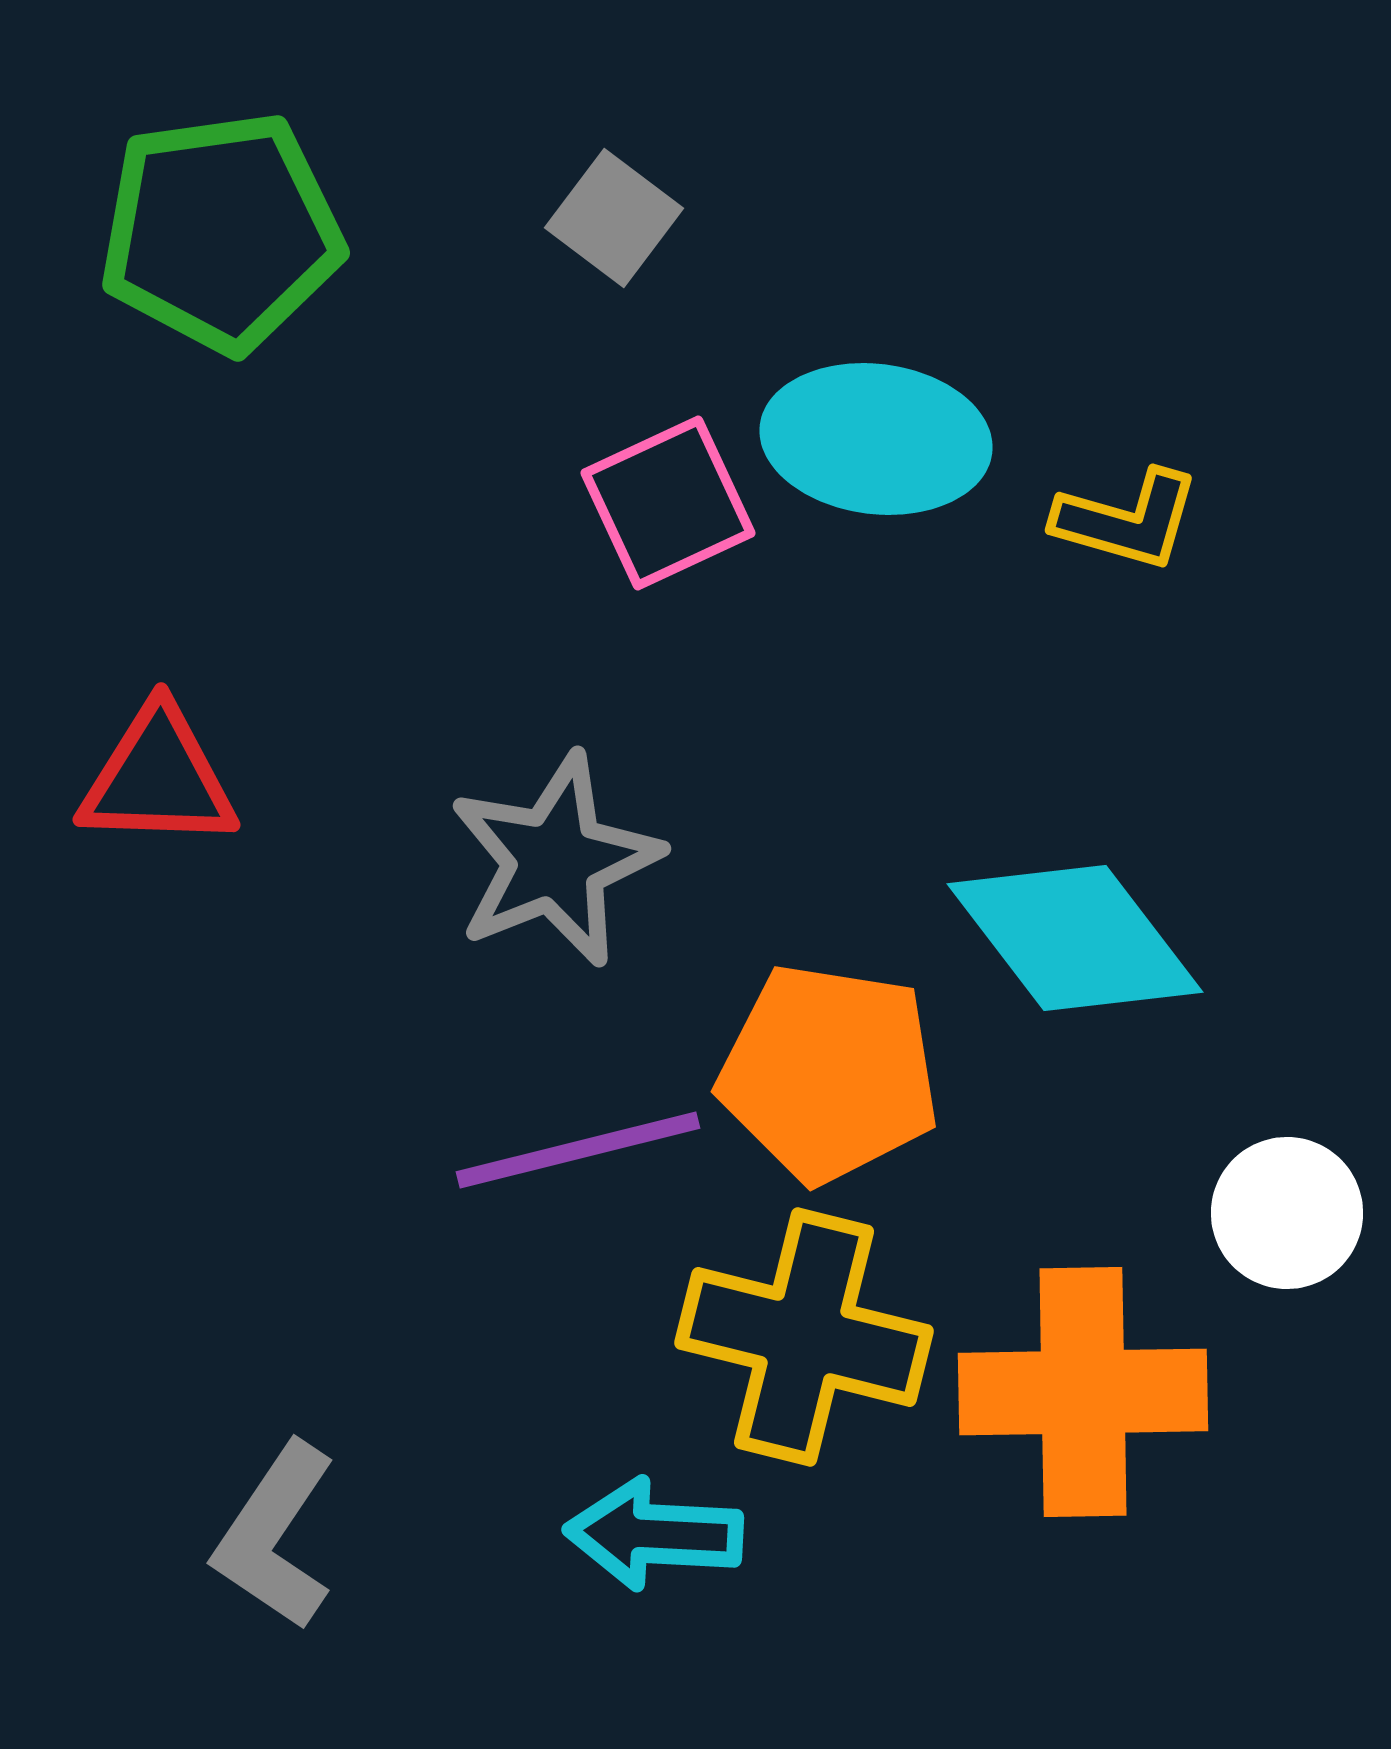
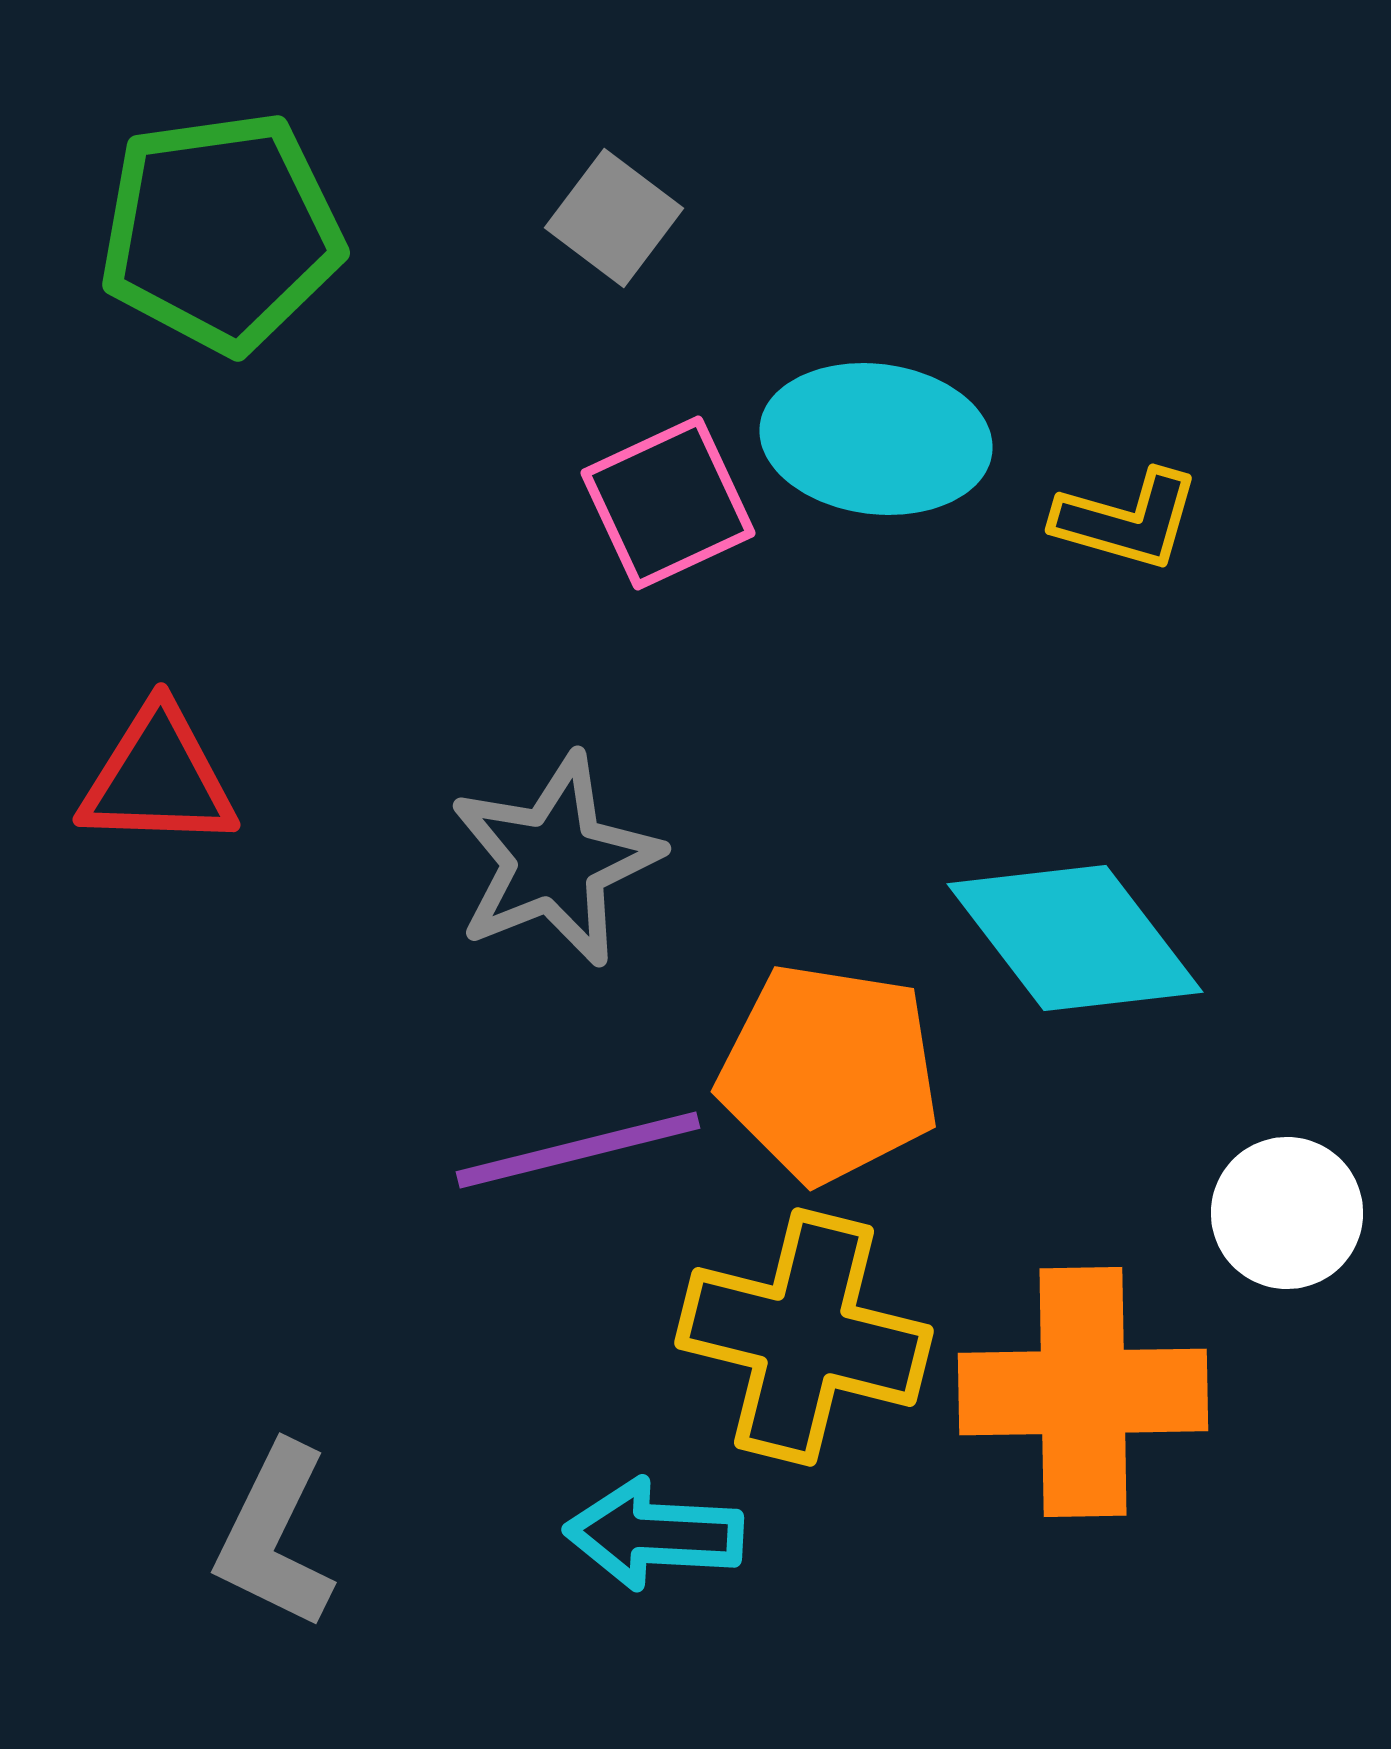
gray L-shape: rotated 8 degrees counterclockwise
